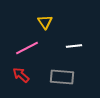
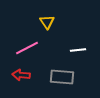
yellow triangle: moved 2 px right
white line: moved 4 px right, 4 px down
red arrow: rotated 36 degrees counterclockwise
